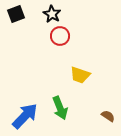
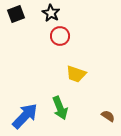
black star: moved 1 px left, 1 px up
yellow trapezoid: moved 4 px left, 1 px up
